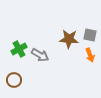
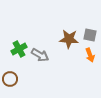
brown circle: moved 4 px left, 1 px up
